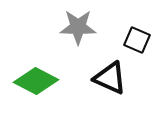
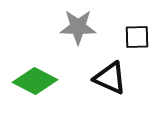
black square: moved 3 px up; rotated 24 degrees counterclockwise
green diamond: moved 1 px left
